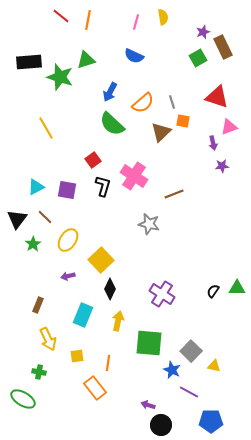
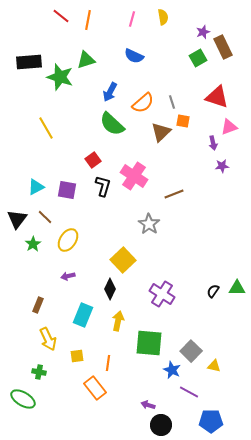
pink line at (136, 22): moved 4 px left, 3 px up
gray star at (149, 224): rotated 20 degrees clockwise
yellow square at (101, 260): moved 22 px right
